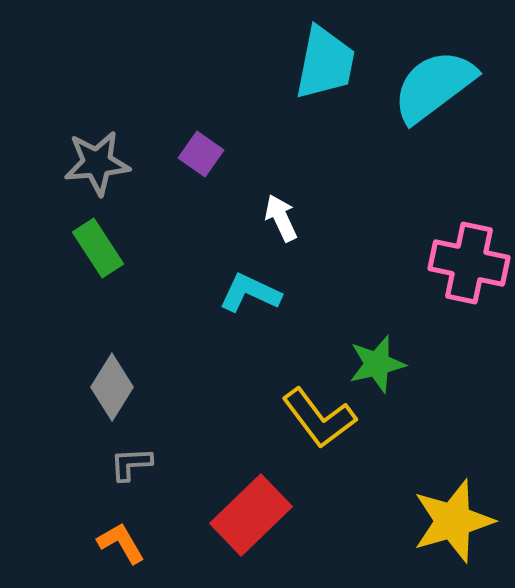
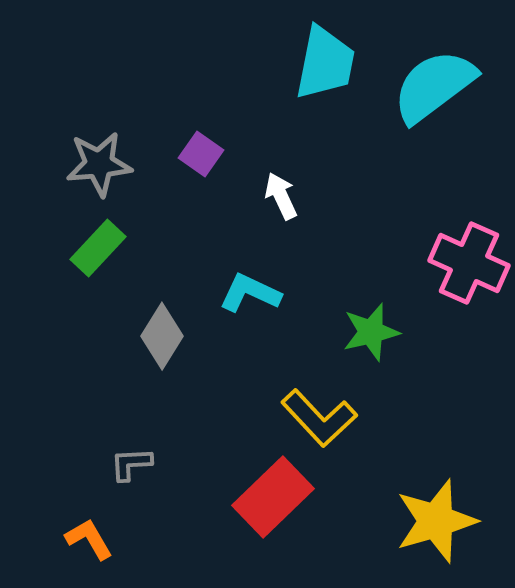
gray star: moved 2 px right, 1 px down
white arrow: moved 22 px up
green rectangle: rotated 76 degrees clockwise
pink cross: rotated 12 degrees clockwise
green star: moved 6 px left, 32 px up
gray diamond: moved 50 px right, 51 px up
yellow L-shape: rotated 6 degrees counterclockwise
red rectangle: moved 22 px right, 18 px up
yellow star: moved 17 px left
orange L-shape: moved 32 px left, 4 px up
